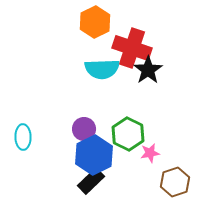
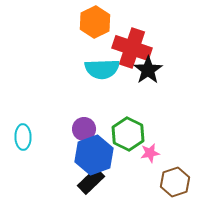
blue hexagon: rotated 6 degrees clockwise
